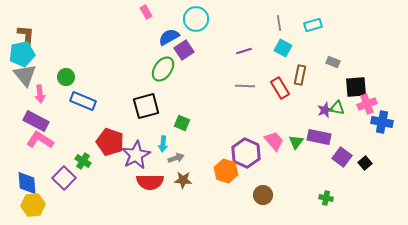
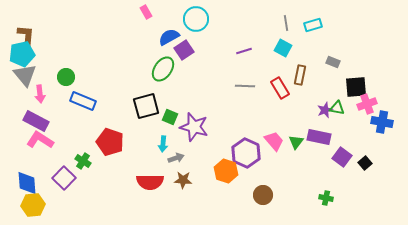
gray line at (279, 23): moved 7 px right
green square at (182, 123): moved 12 px left, 6 px up
purple star at (136, 155): moved 58 px right, 28 px up; rotated 28 degrees counterclockwise
